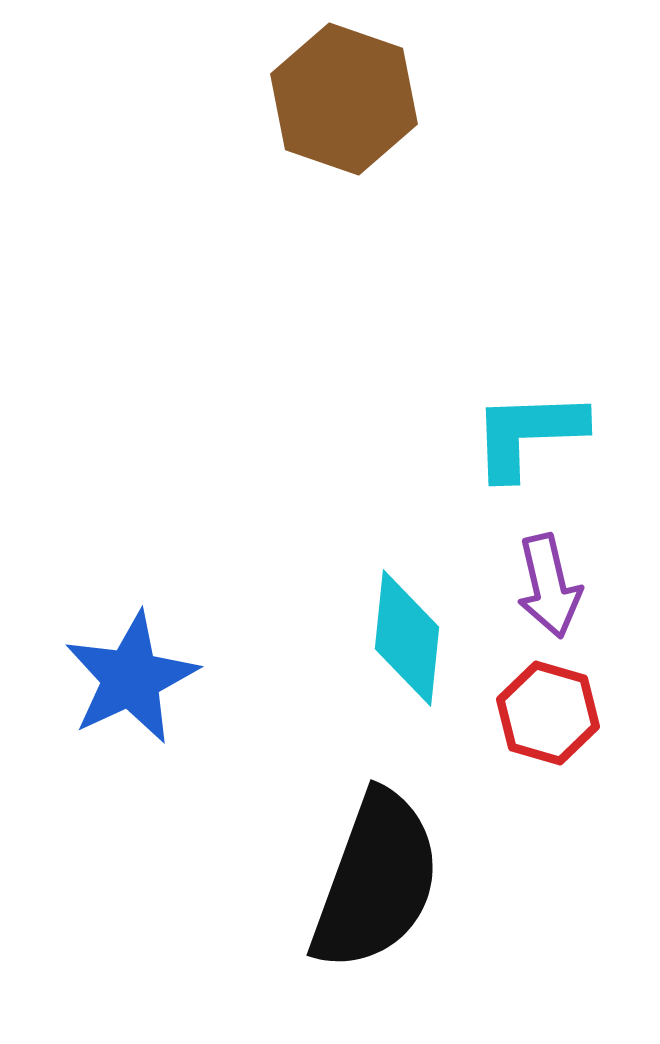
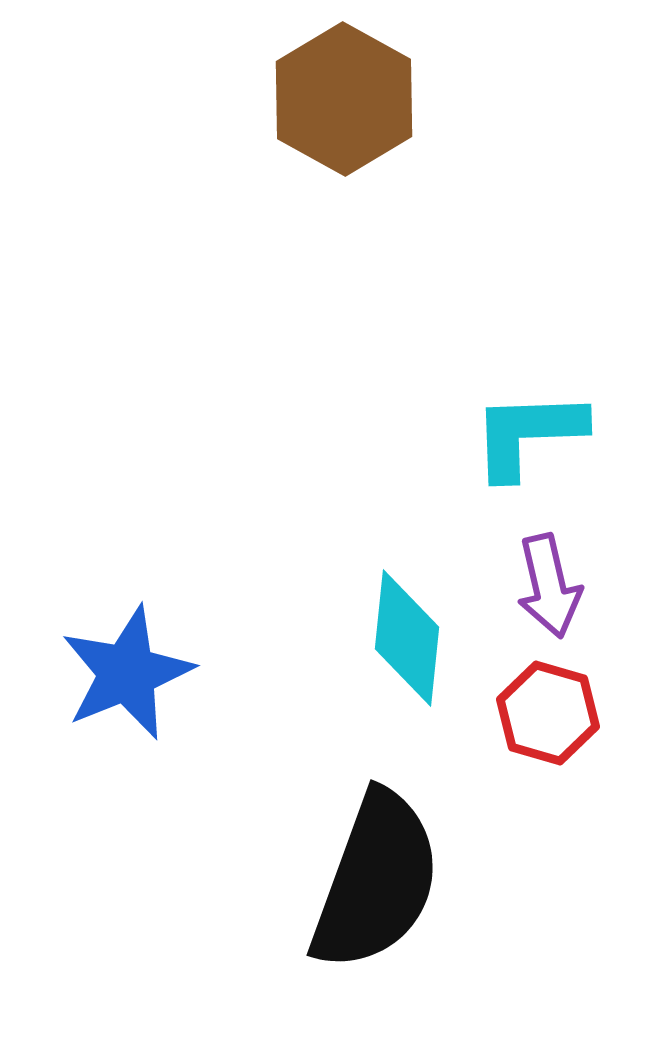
brown hexagon: rotated 10 degrees clockwise
blue star: moved 4 px left, 5 px up; rotated 3 degrees clockwise
